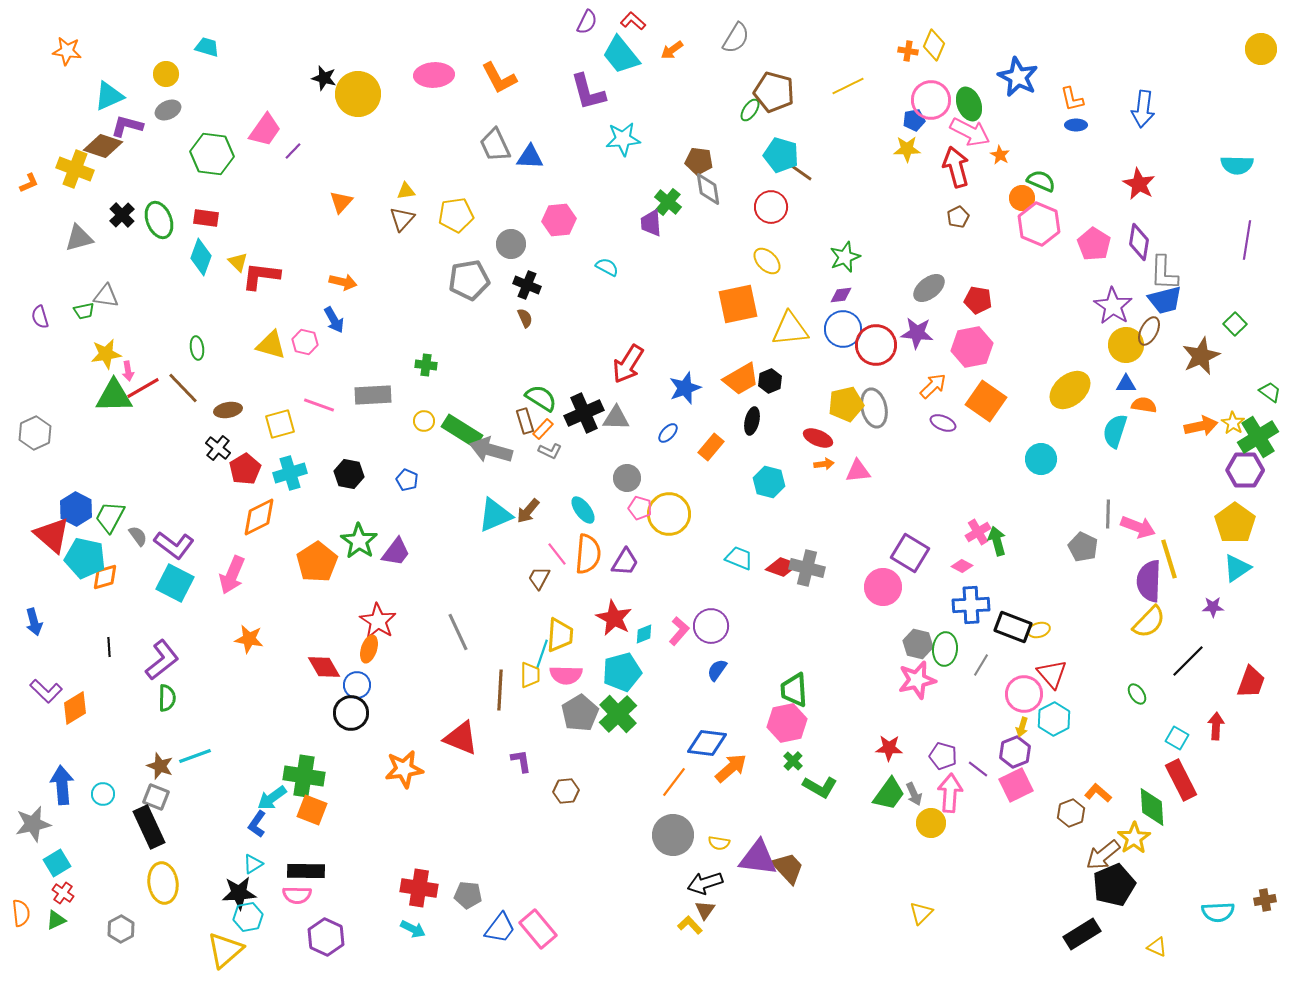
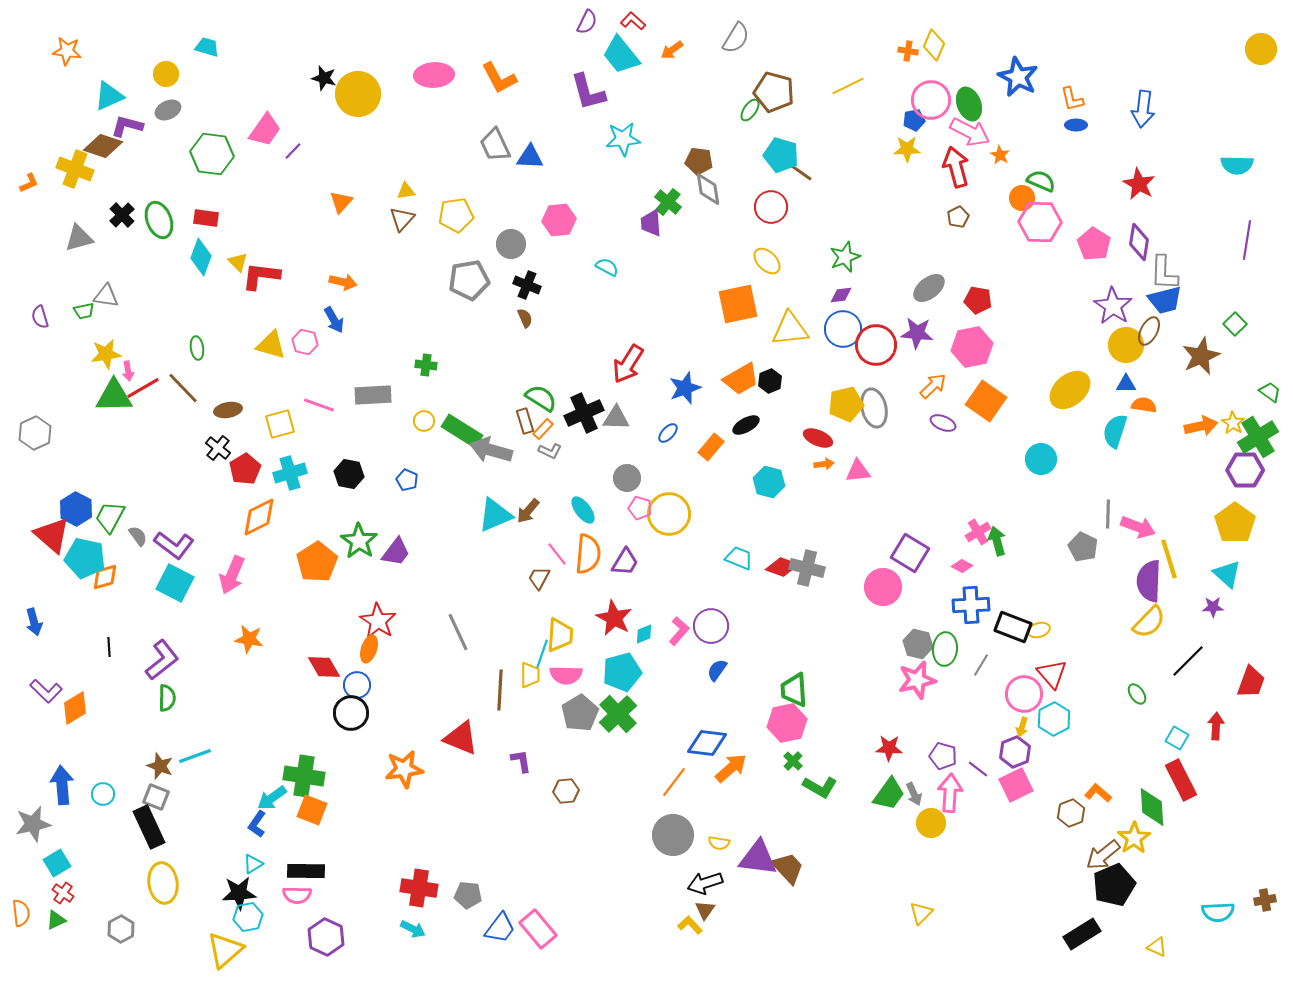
pink hexagon at (1039, 224): moved 1 px right, 2 px up; rotated 21 degrees counterclockwise
black ellipse at (752, 421): moved 6 px left, 4 px down; rotated 48 degrees clockwise
cyan triangle at (1237, 568): moved 10 px left, 6 px down; rotated 44 degrees counterclockwise
